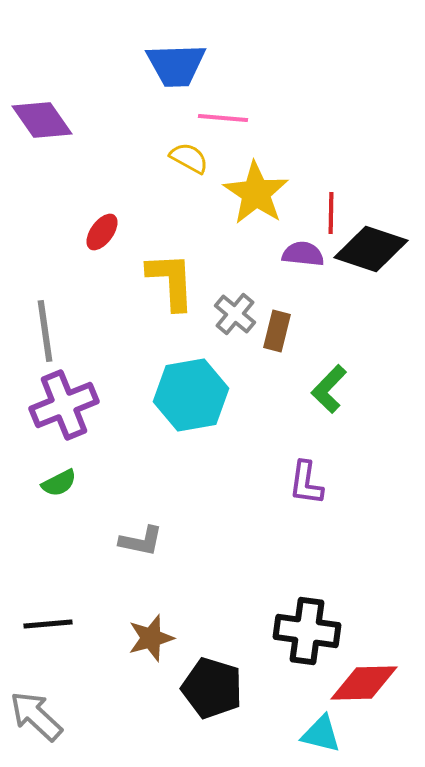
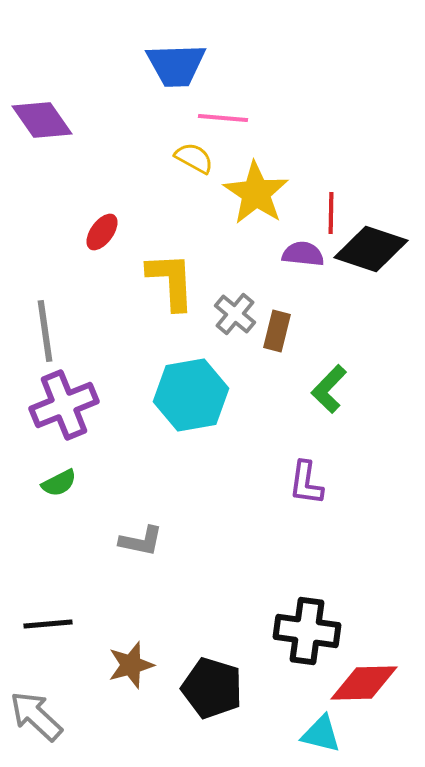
yellow semicircle: moved 5 px right
brown star: moved 20 px left, 27 px down
